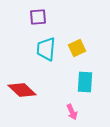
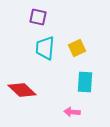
purple square: rotated 18 degrees clockwise
cyan trapezoid: moved 1 px left, 1 px up
pink arrow: rotated 119 degrees clockwise
